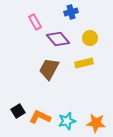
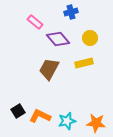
pink rectangle: rotated 21 degrees counterclockwise
orange L-shape: moved 1 px up
